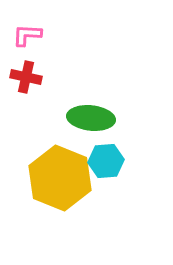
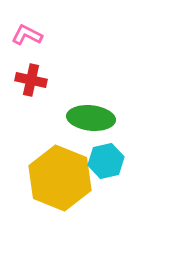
pink L-shape: rotated 24 degrees clockwise
red cross: moved 5 px right, 3 px down
cyan hexagon: rotated 8 degrees counterclockwise
